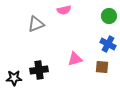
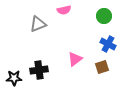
green circle: moved 5 px left
gray triangle: moved 2 px right
pink triangle: rotated 21 degrees counterclockwise
brown square: rotated 24 degrees counterclockwise
